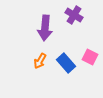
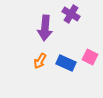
purple cross: moved 3 px left, 1 px up
blue rectangle: rotated 24 degrees counterclockwise
